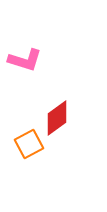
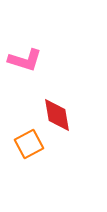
red diamond: moved 3 px up; rotated 63 degrees counterclockwise
